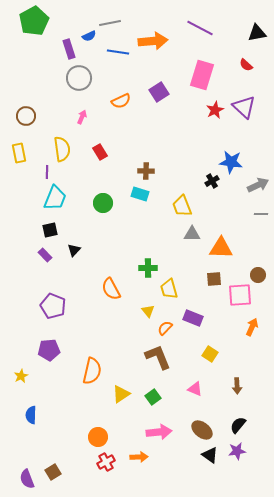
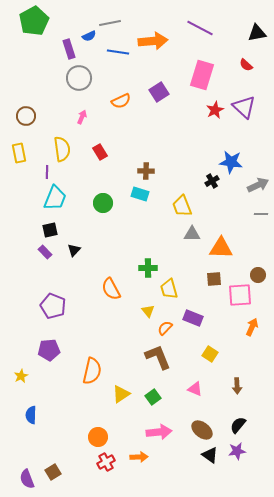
purple rectangle at (45, 255): moved 3 px up
